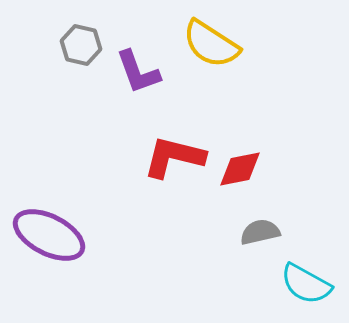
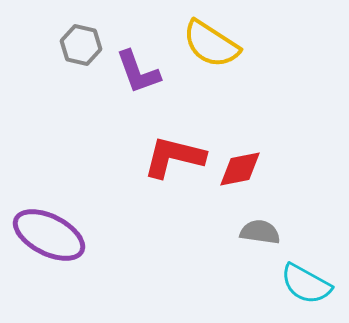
gray semicircle: rotated 21 degrees clockwise
